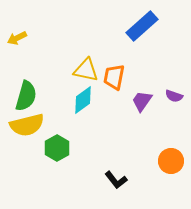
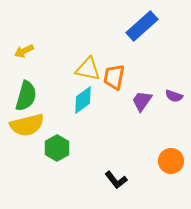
yellow arrow: moved 7 px right, 13 px down
yellow triangle: moved 2 px right, 1 px up
